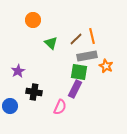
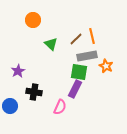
green triangle: moved 1 px down
